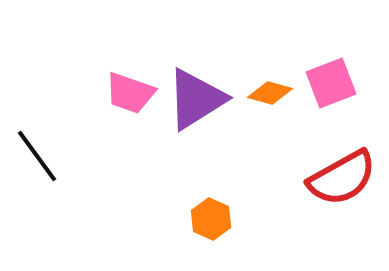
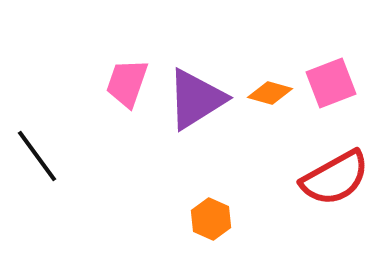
pink trapezoid: moved 3 px left, 10 px up; rotated 90 degrees clockwise
red semicircle: moved 7 px left
